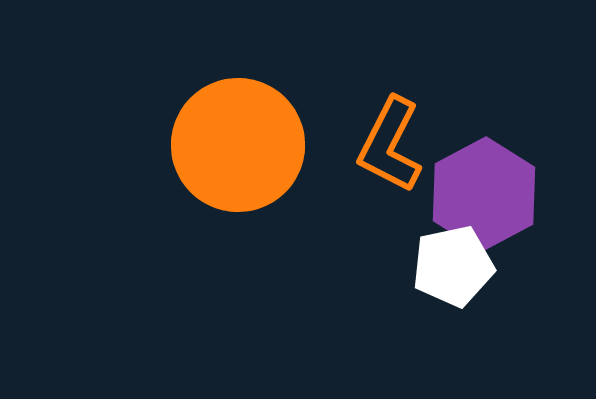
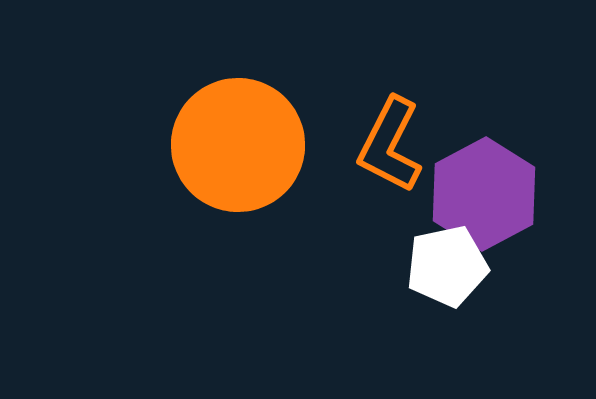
white pentagon: moved 6 px left
